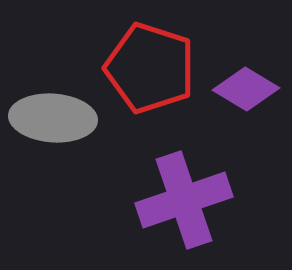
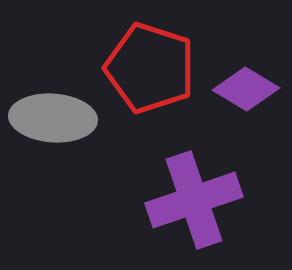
purple cross: moved 10 px right
